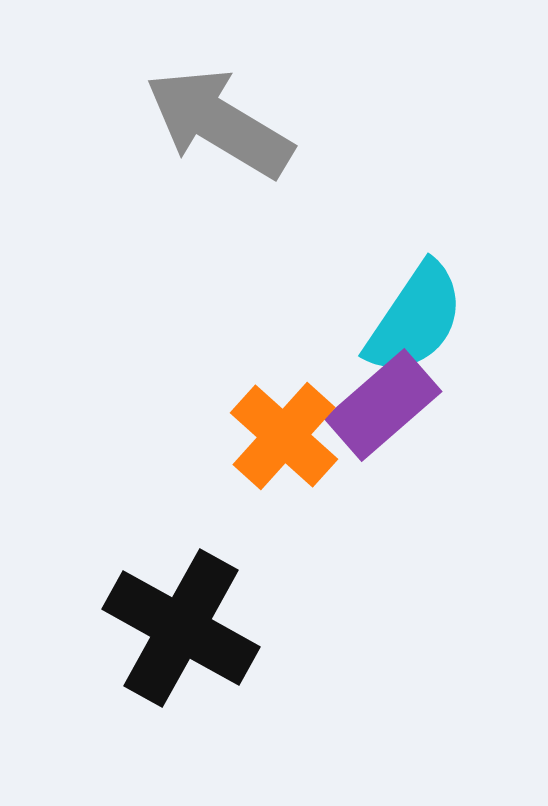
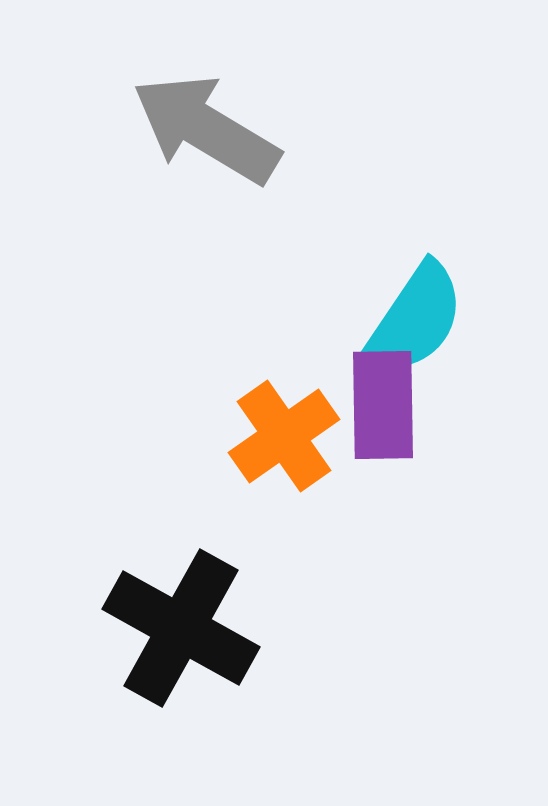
gray arrow: moved 13 px left, 6 px down
purple rectangle: rotated 50 degrees counterclockwise
orange cross: rotated 13 degrees clockwise
